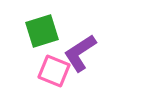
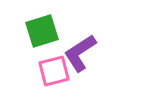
pink square: rotated 36 degrees counterclockwise
